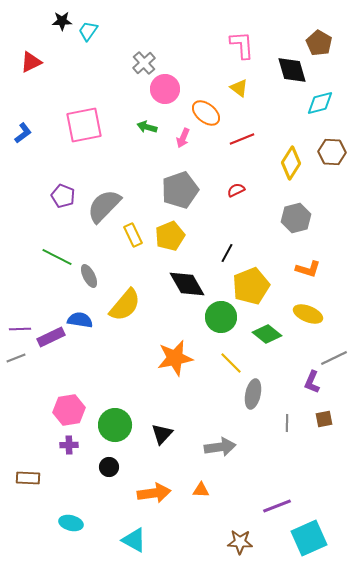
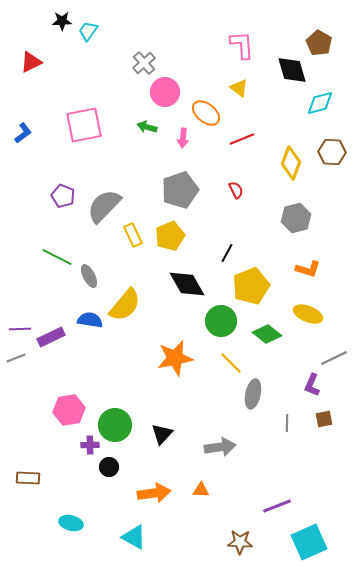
pink circle at (165, 89): moved 3 px down
pink arrow at (183, 138): rotated 18 degrees counterclockwise
yellow diamond at (291, 163): rotated 12 degrees counterclockwise
red semicircle at (236, 190): rotated 90 degrees clockwise
green circle at (221, 317): moved 4 px down
blue semicircle at (80, 320): moved 10 px right
purple L-shape at (312, 382): moved 3 px down
purple cross at (69, 445): moved 21 px right
cyan square at (309, 538): moved 4 px down
cyan triangle at (134, 540): moved 3 px up
